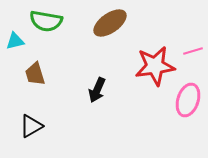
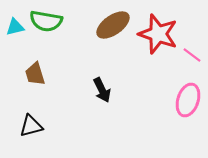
brown ellipse: moved 3 px right, 2 px down
cyan triangle: moved 14 px up
pink line: moved 1 px left, 4 px down; rotated 54 degrees clockwise
red star: moved 3 px right, 32 px up; rotated 27 degrees clockwise
black arrow: moved 5 px right; rotated 50 degrees counterclockwise
black triangle: rotated 15 degrees clockwise
